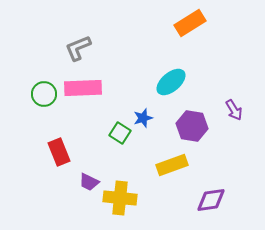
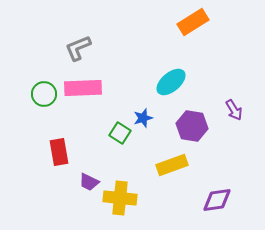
orange rectangle: moved 3 px right, 1 px up
red rectangle: rotated 12 degrees clockwise
purple diamond: moved 6 px right
